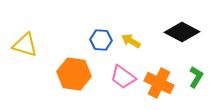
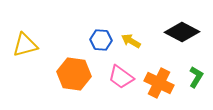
yellow triangle: rotated 32 degrees counterclockwise
pink trapezoid: moved 2 px left
